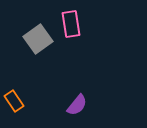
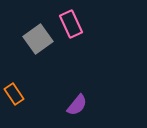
pink rectangle: rotated 16 degrees counterclockwise
orange rectangle: moved 7 px up
